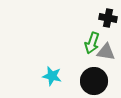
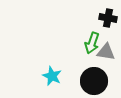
cyan star: rotated 12 degrees clockwise
